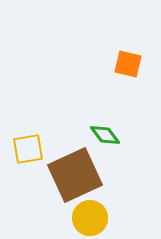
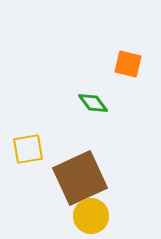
green diamond: moved 12 px left, 32 px up
brown square: moved 5 px right, 3 px down
yellow circle: moved 1 px right, 2 px up
